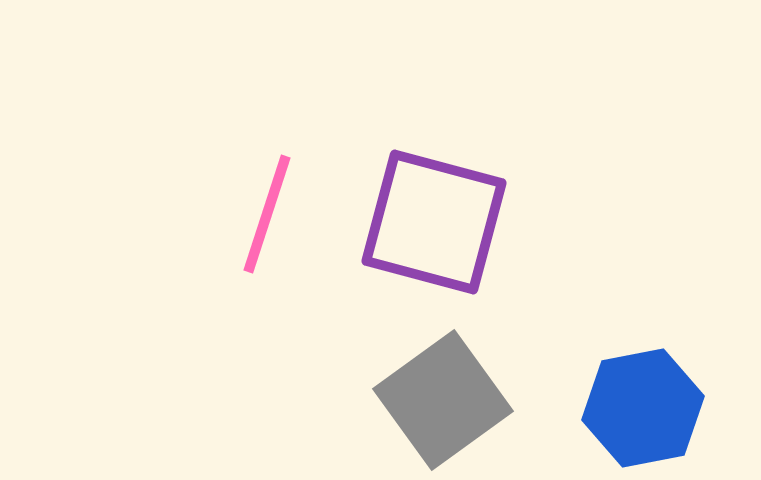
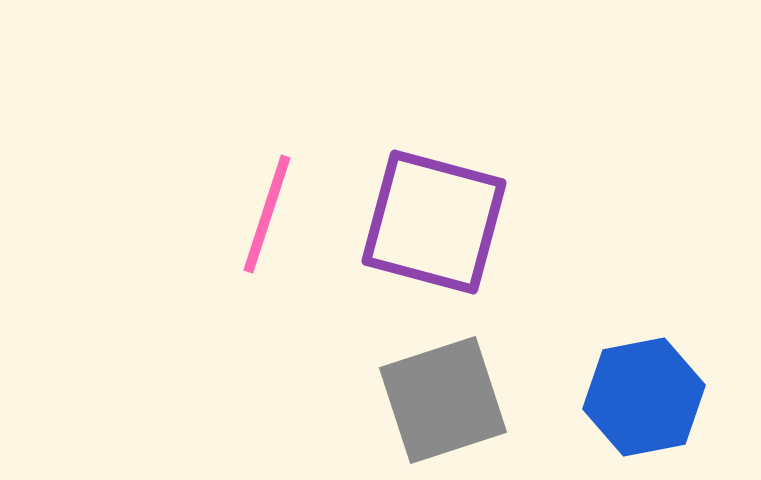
gray square: rotated 18 degrees clockwise
blue hexagon: moved 1 px right, 11 px up
